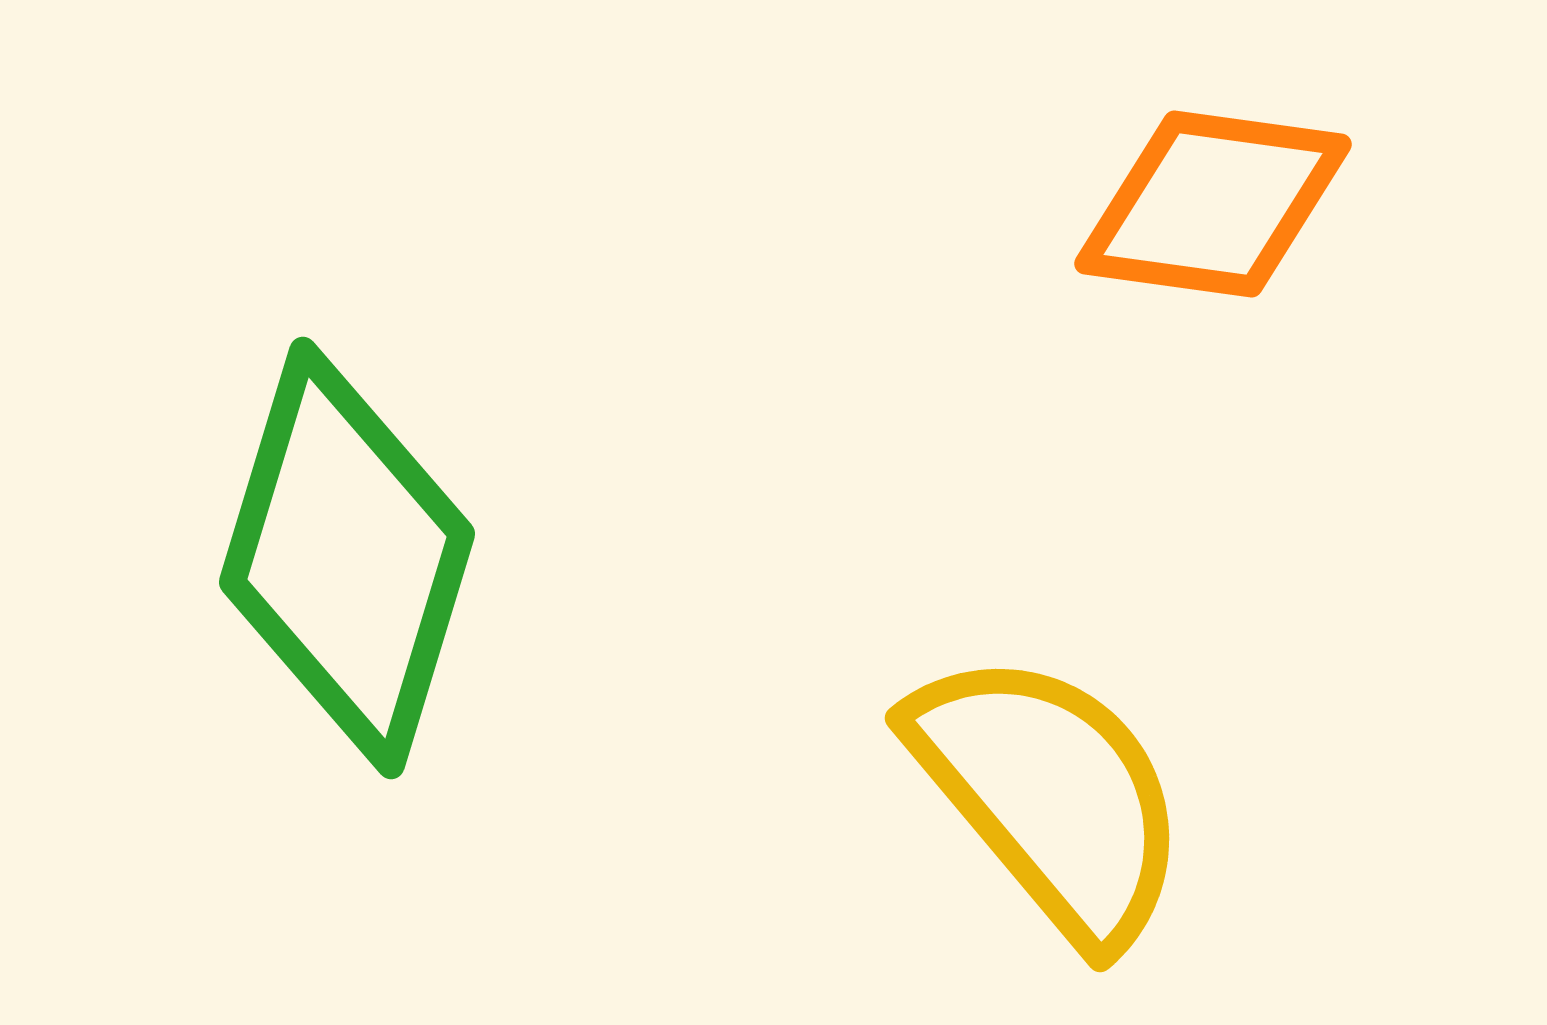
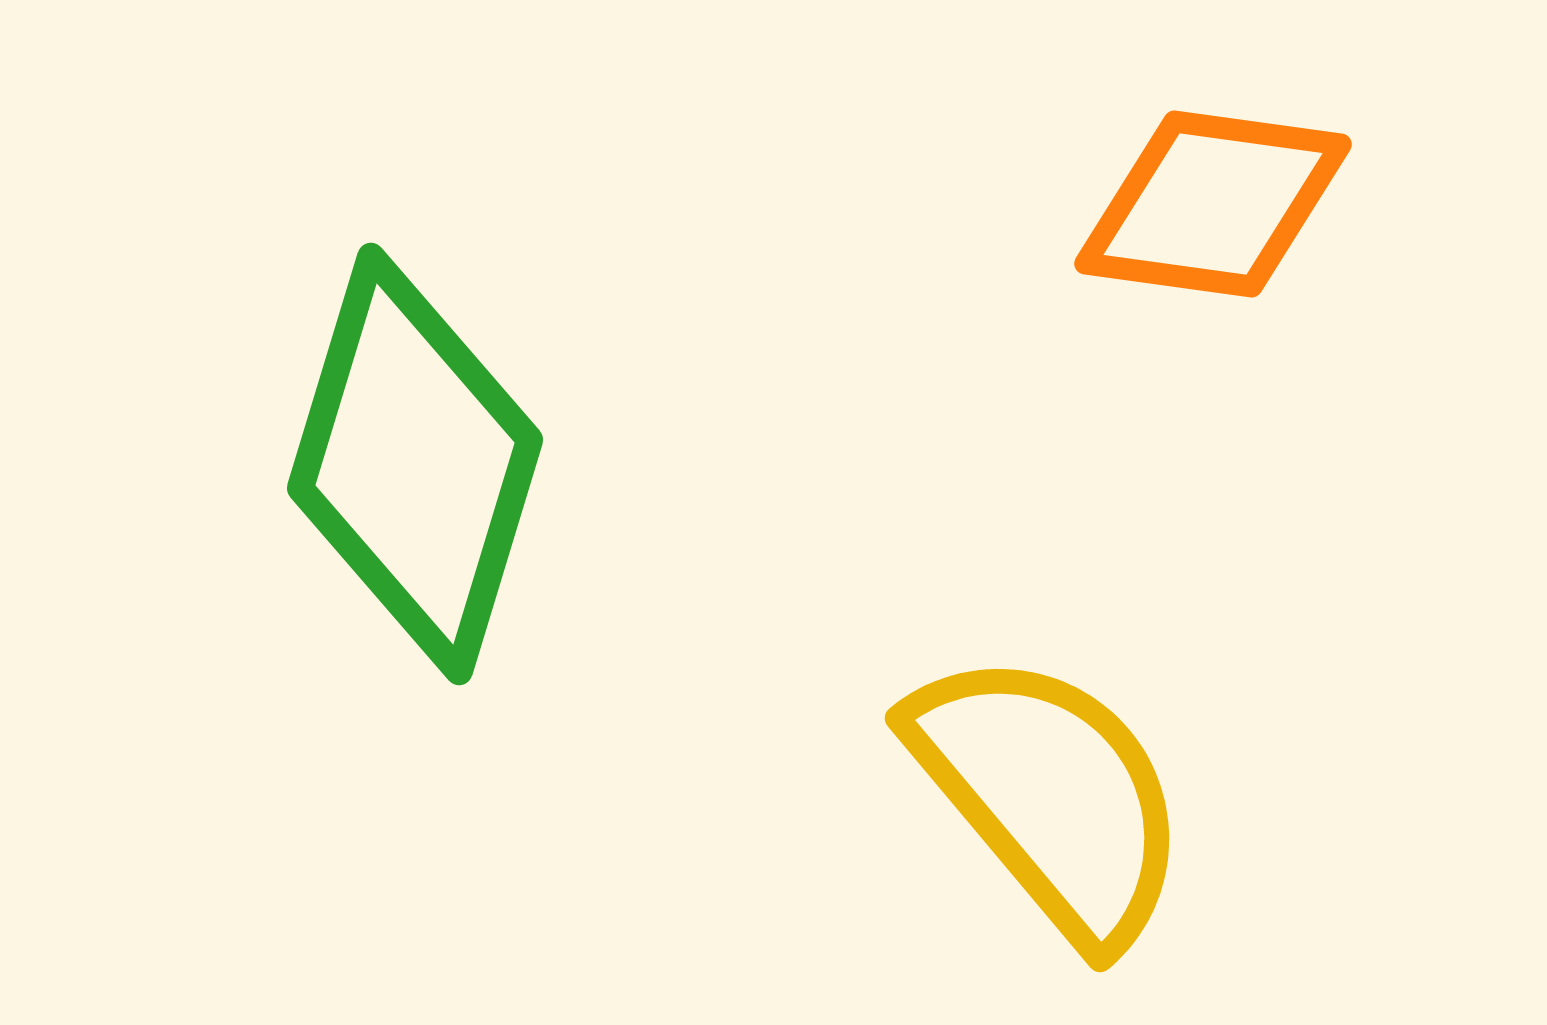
green diamond: moved 68 px right, 94 px up
